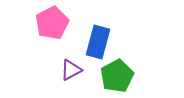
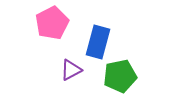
green pentagon: moved 3 px right; rotated 16 degrees clockwise
